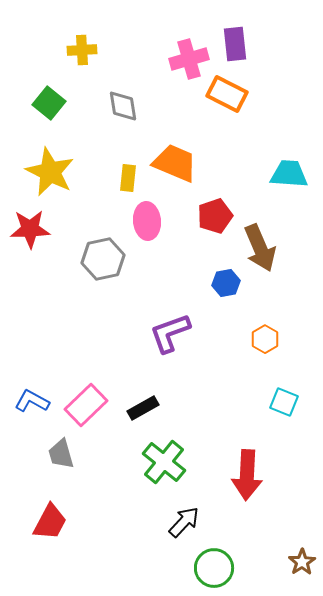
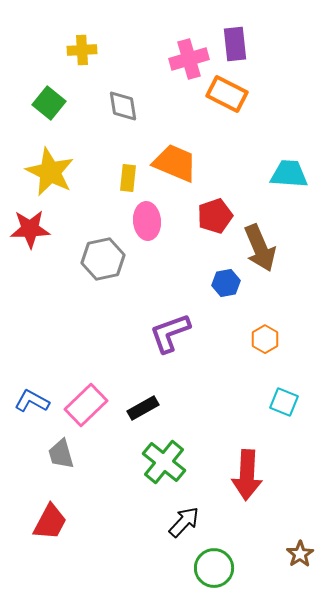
brown star: moved 2 px left, 8 px up
